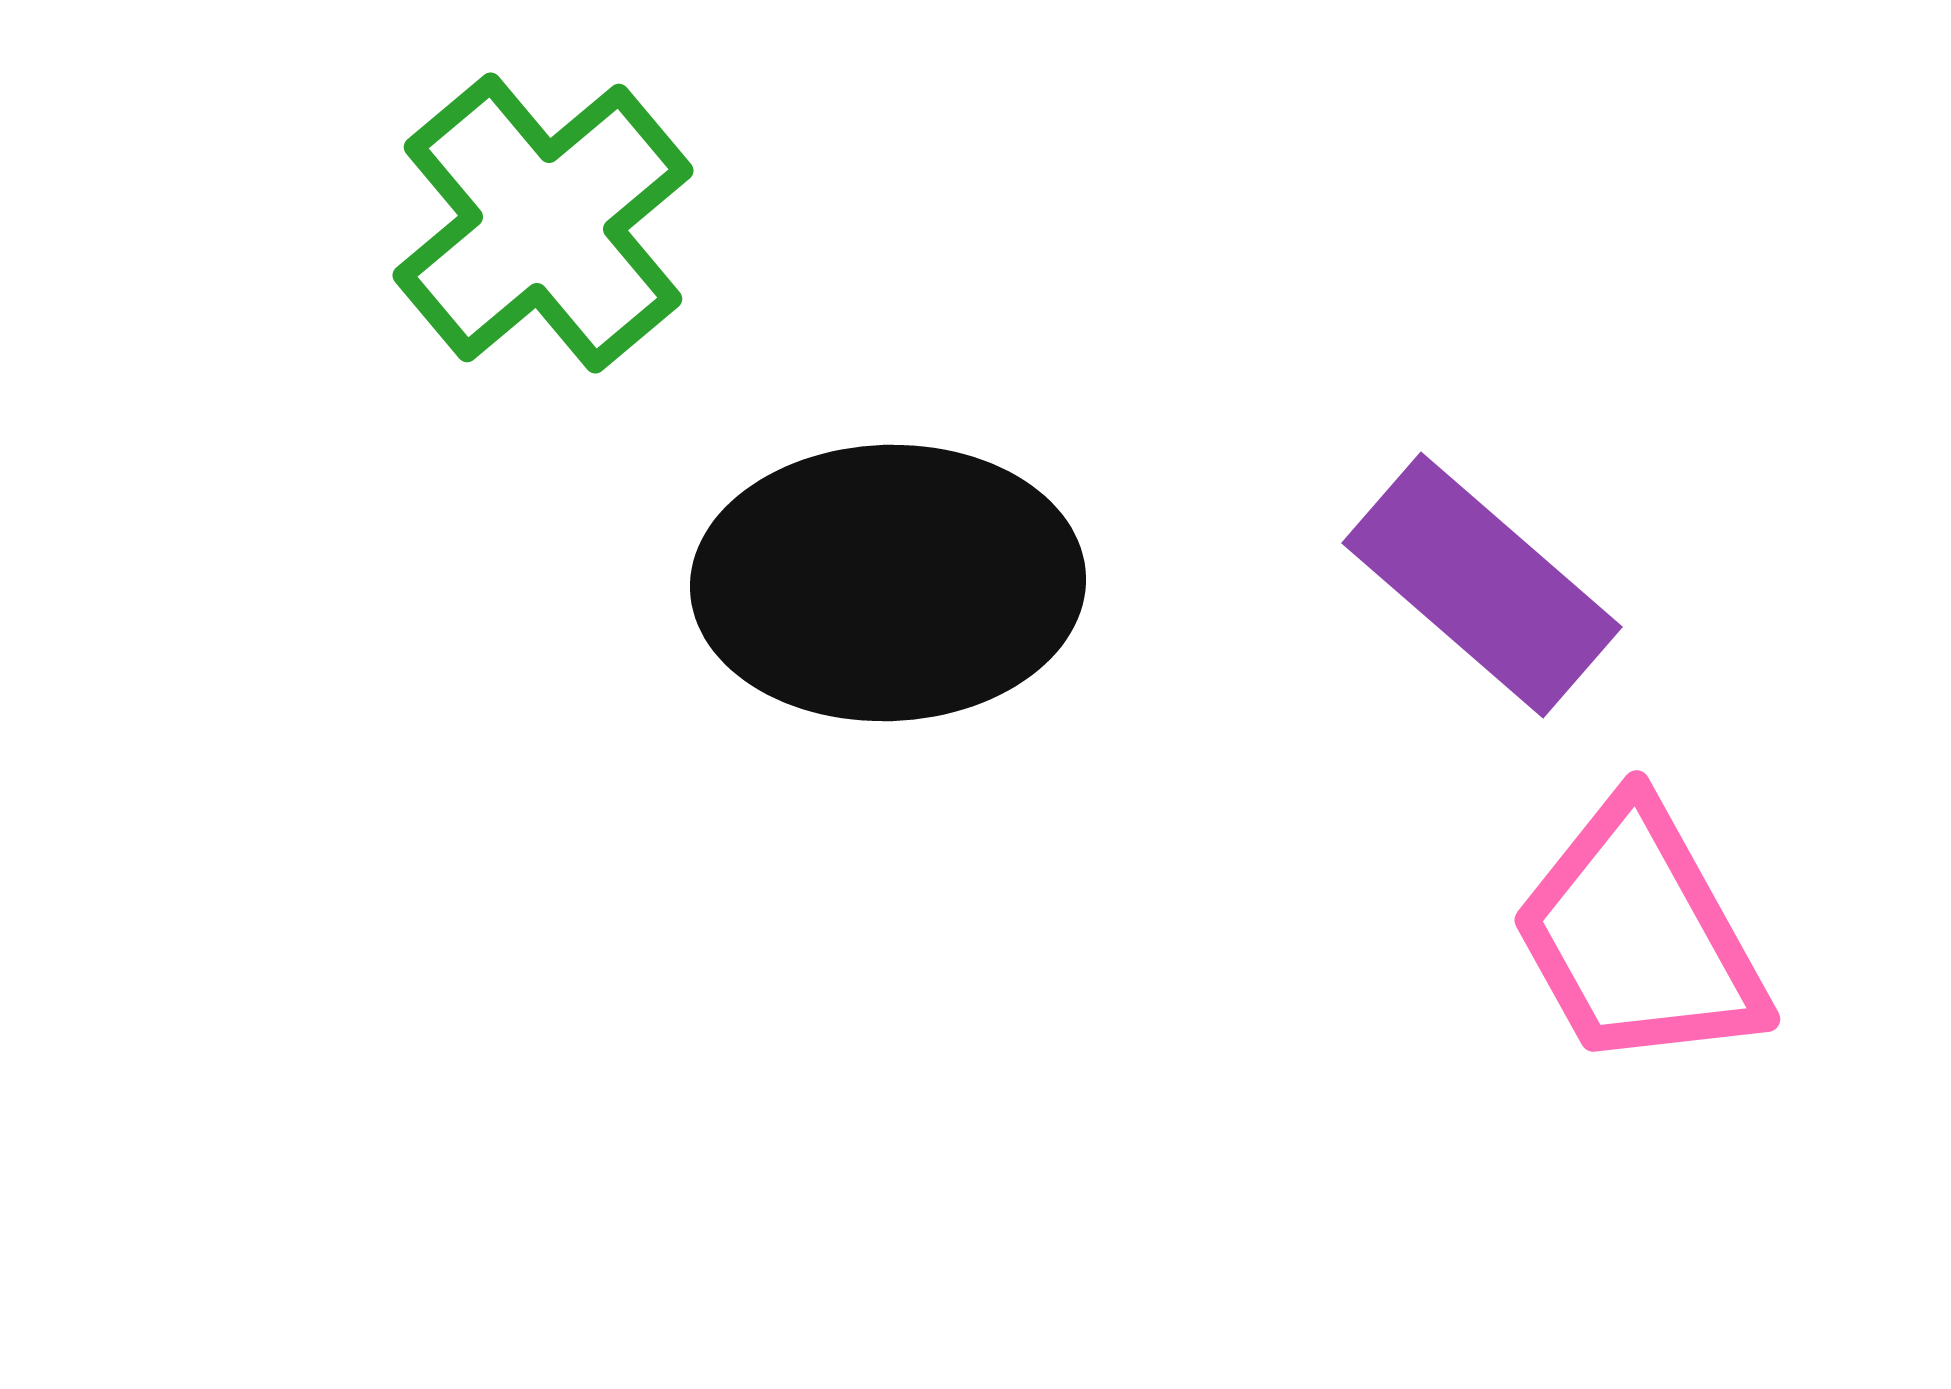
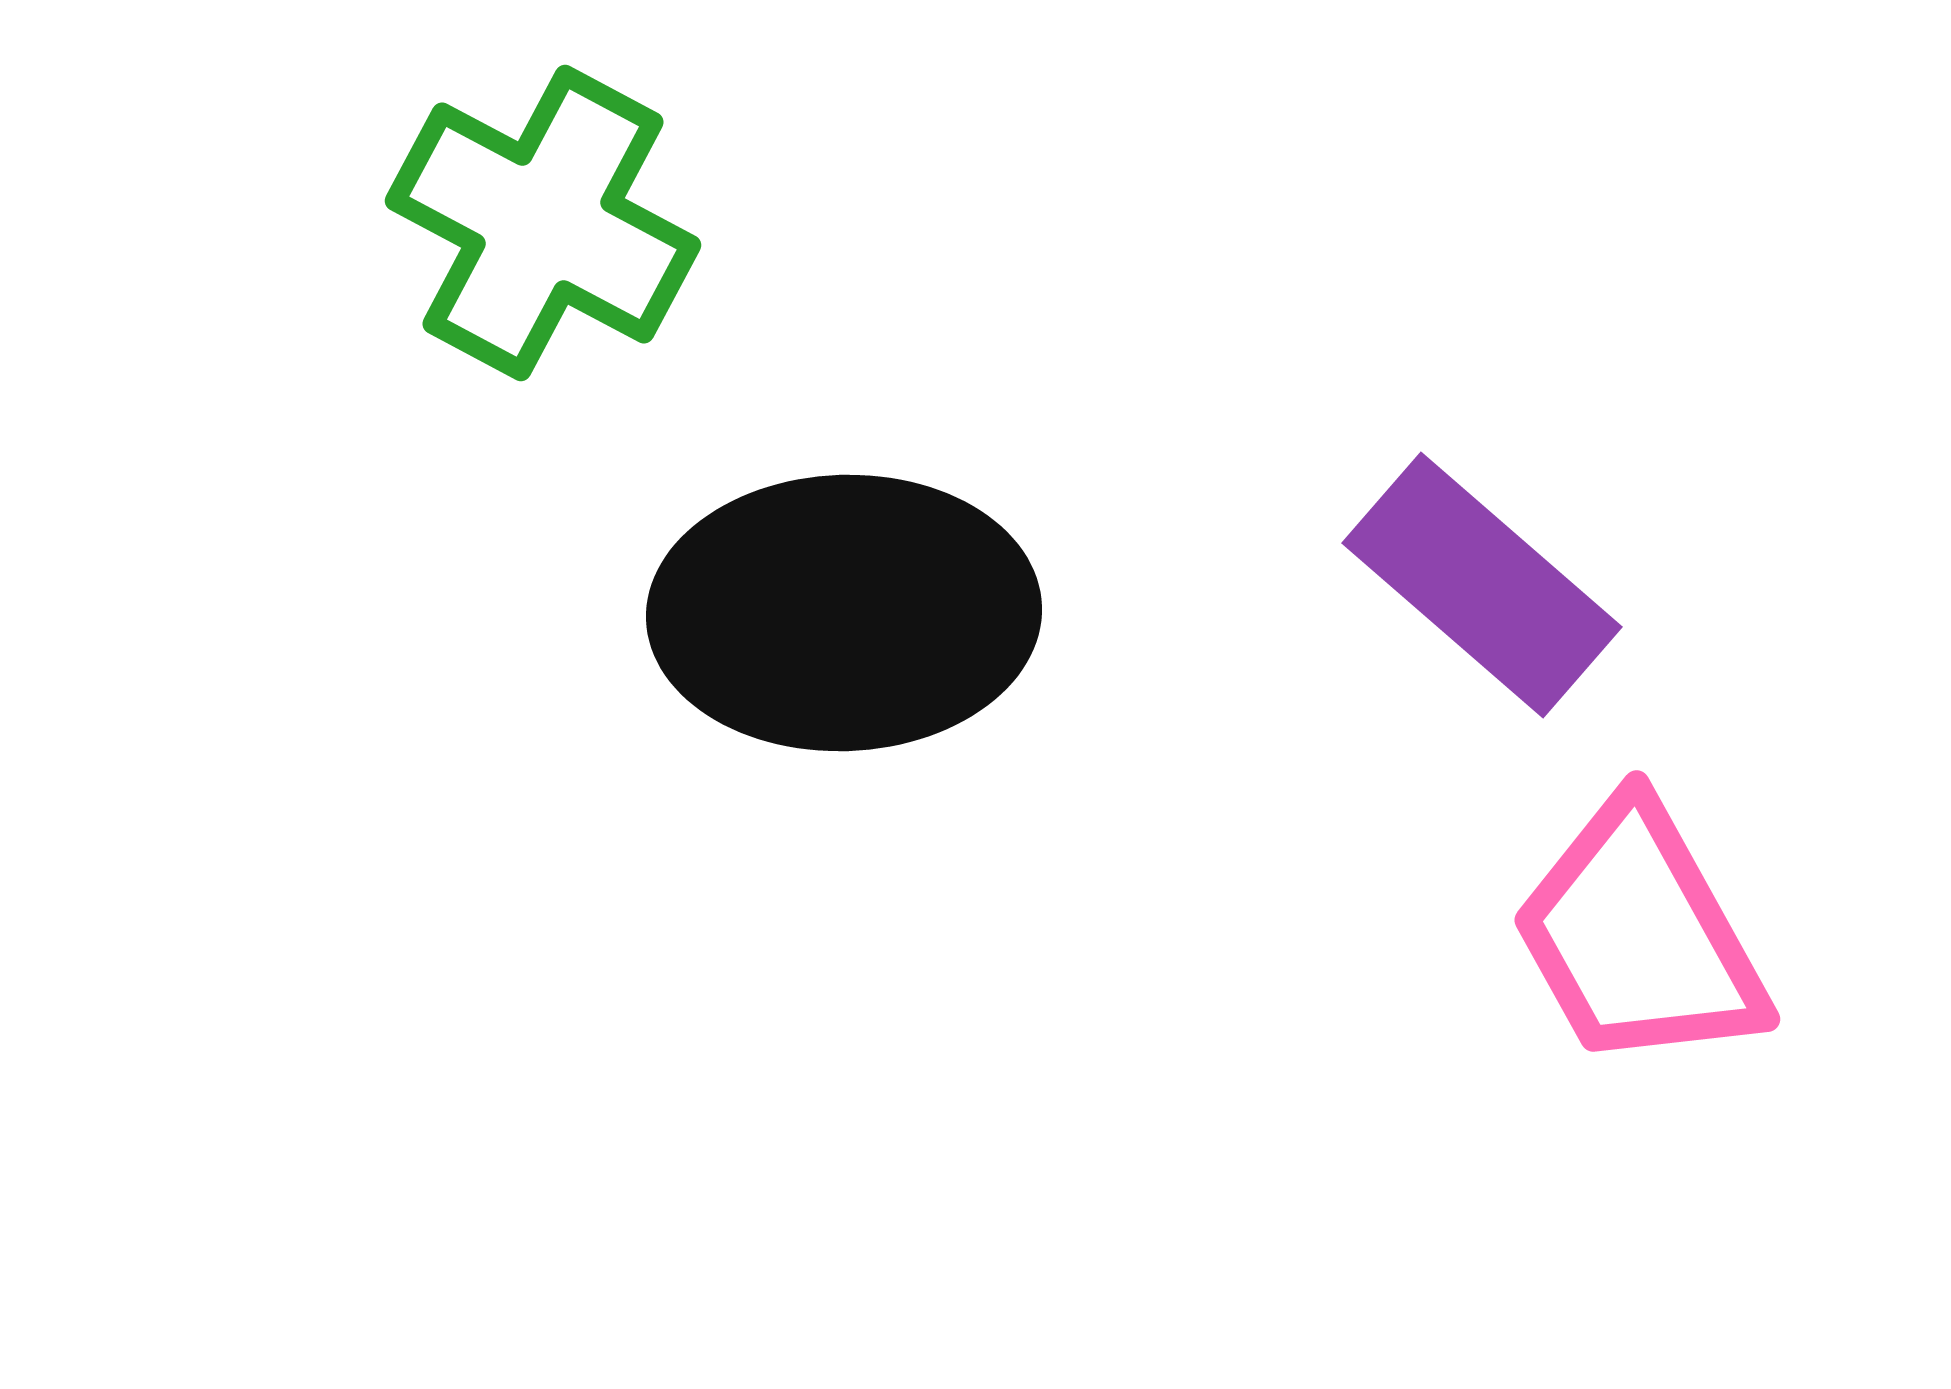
green cross: rotated 22 degrees counterclockwise
black ellipse: moved 44 px left, 30 px down
